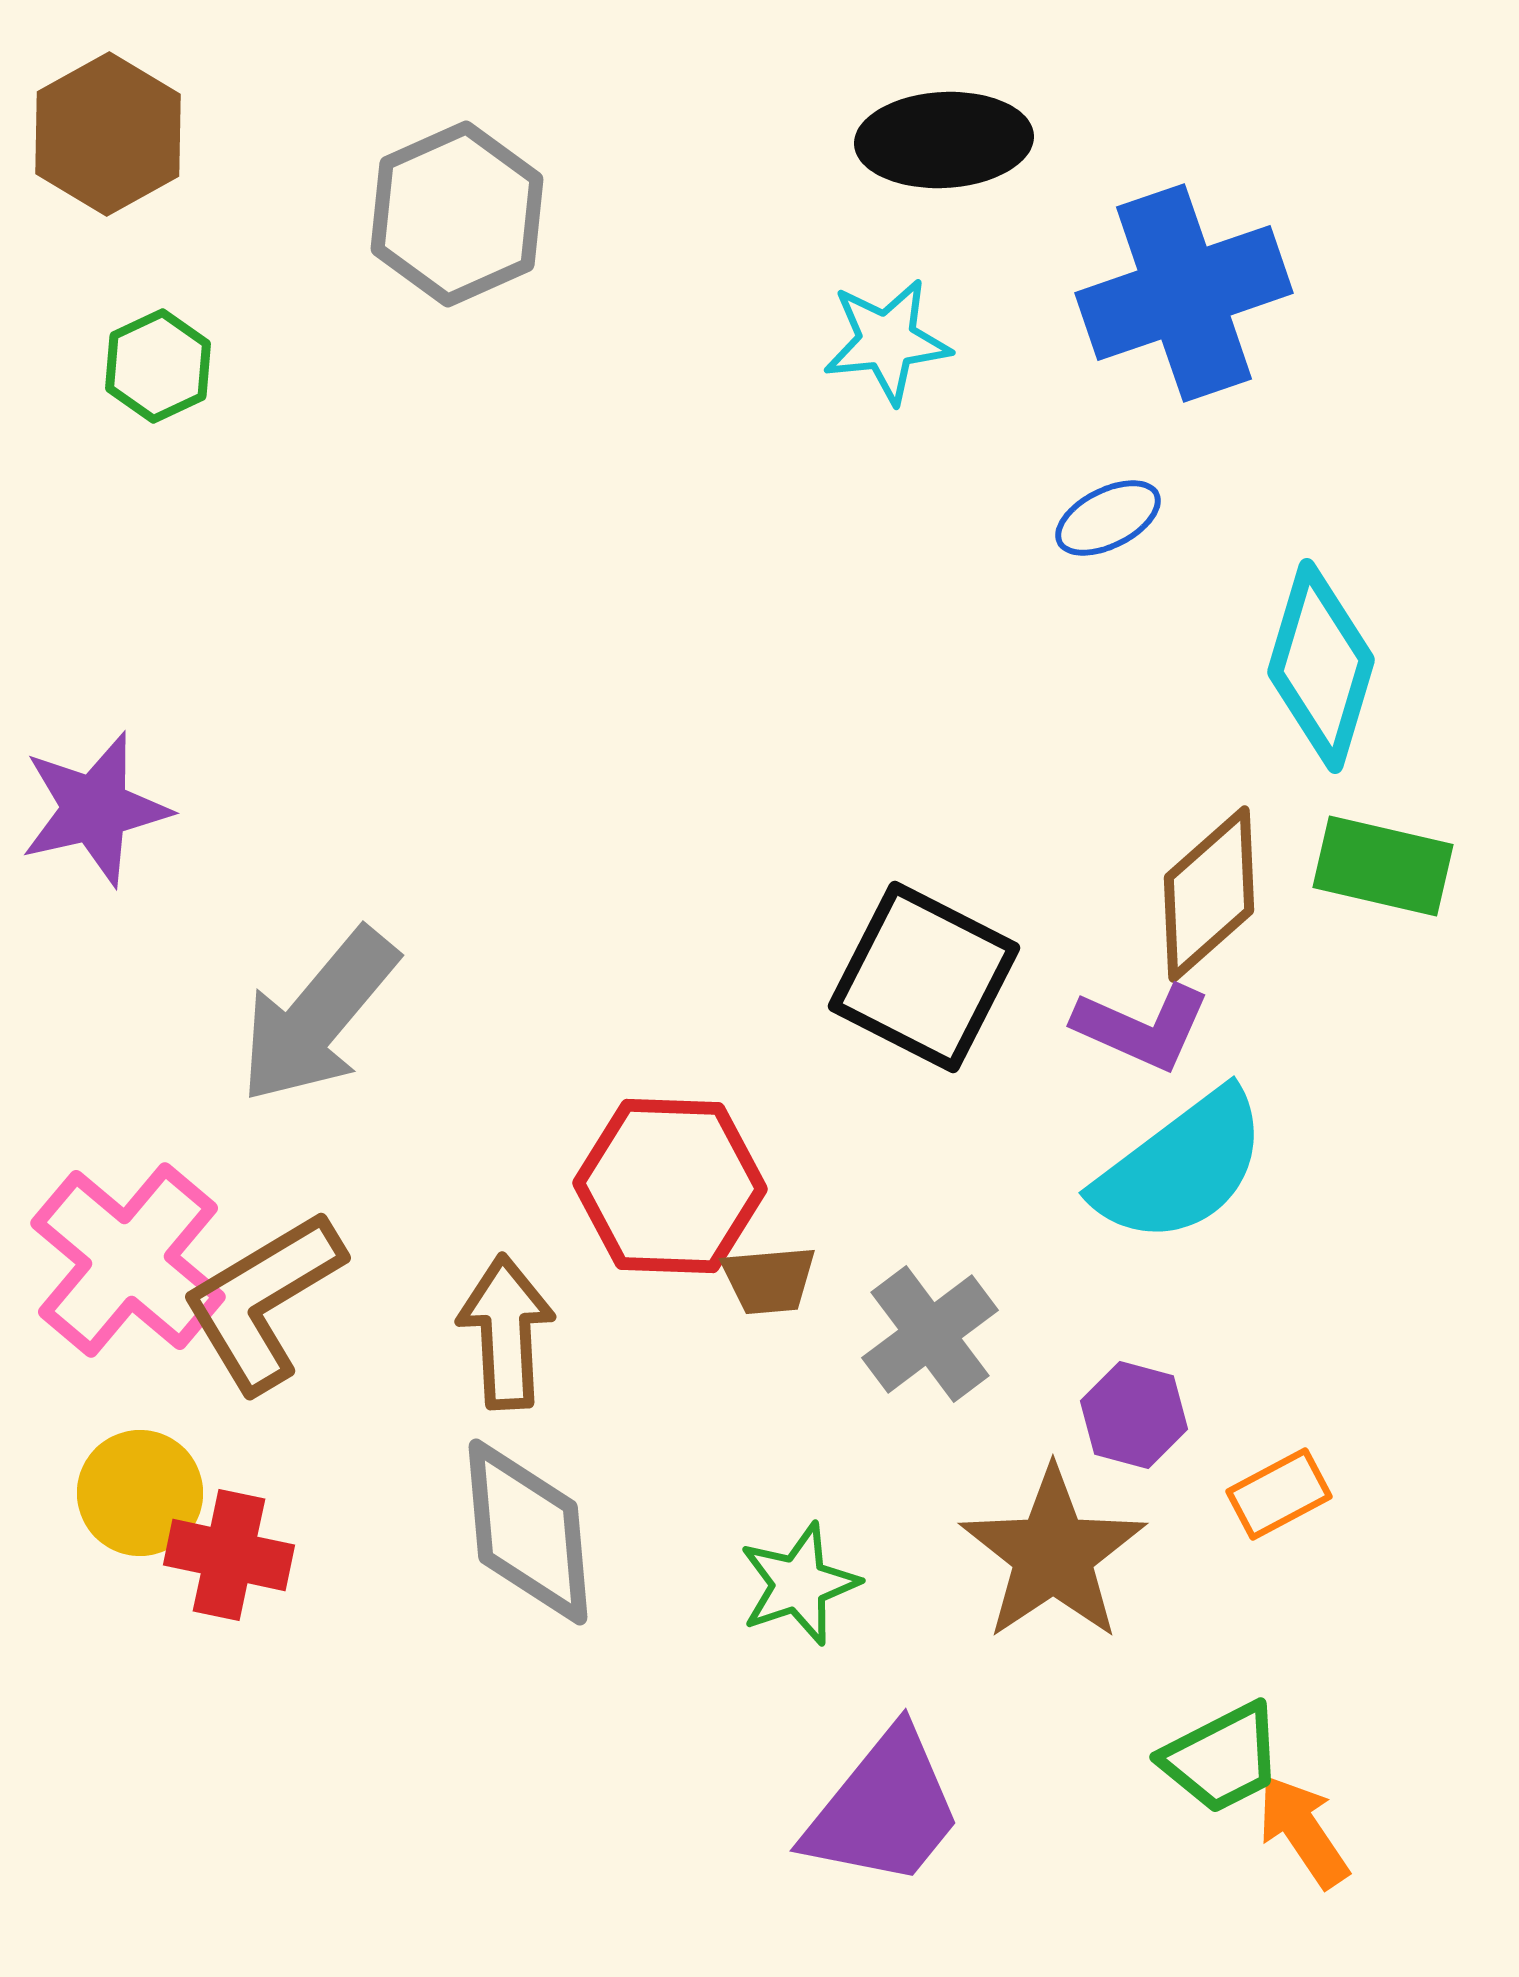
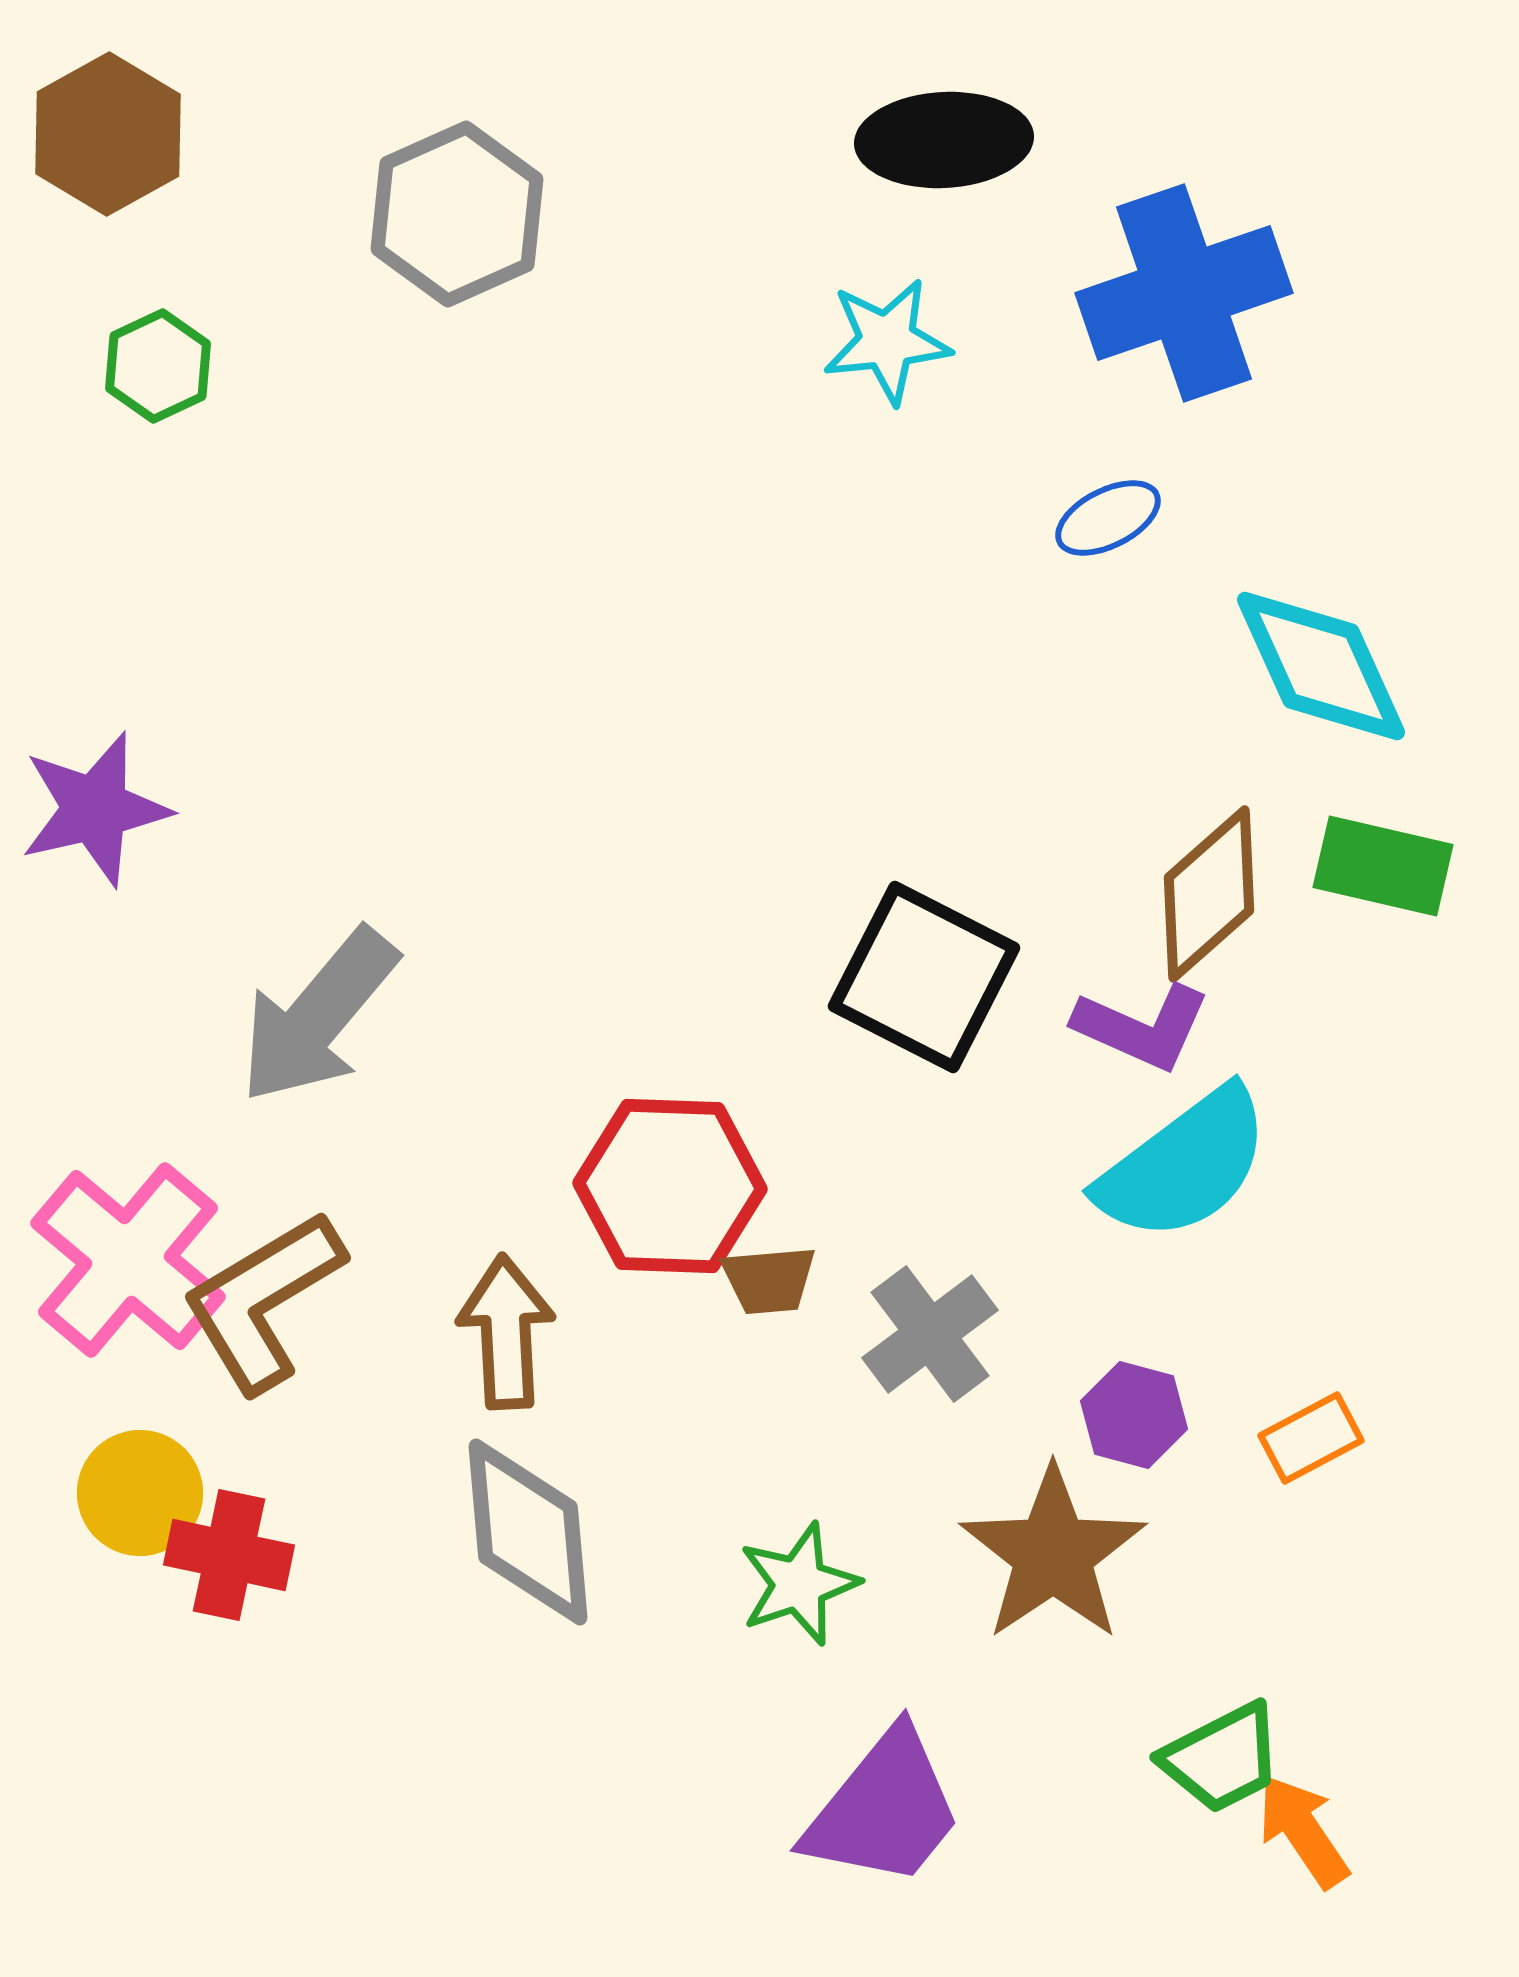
cyan diamond: rotated 41 degrees counterclockwise
cyan semicircle: moved 3 px right, 2 px up
orange rectangle: moved 32 px right, 56 px up
